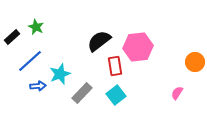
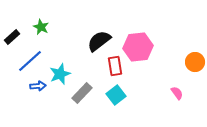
green star: moved 5 px right
pink semicircle: rotated 112 degrees clockwise
